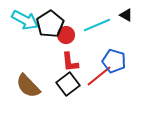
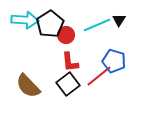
black triangle: moved 7 px left, 5 px down; rotated 32 degrees clockwise
cyan arrow: rotated 24 degrees counterclockwise
